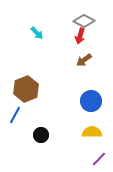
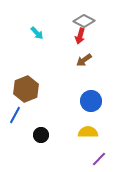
yellow semicircle: moved 4 px left
